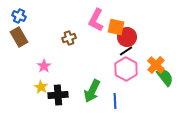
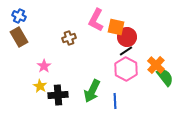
yellow star: moved 1 px left, 1 px up
